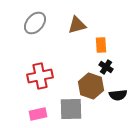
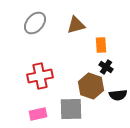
brown triangle: moved 1 px left
